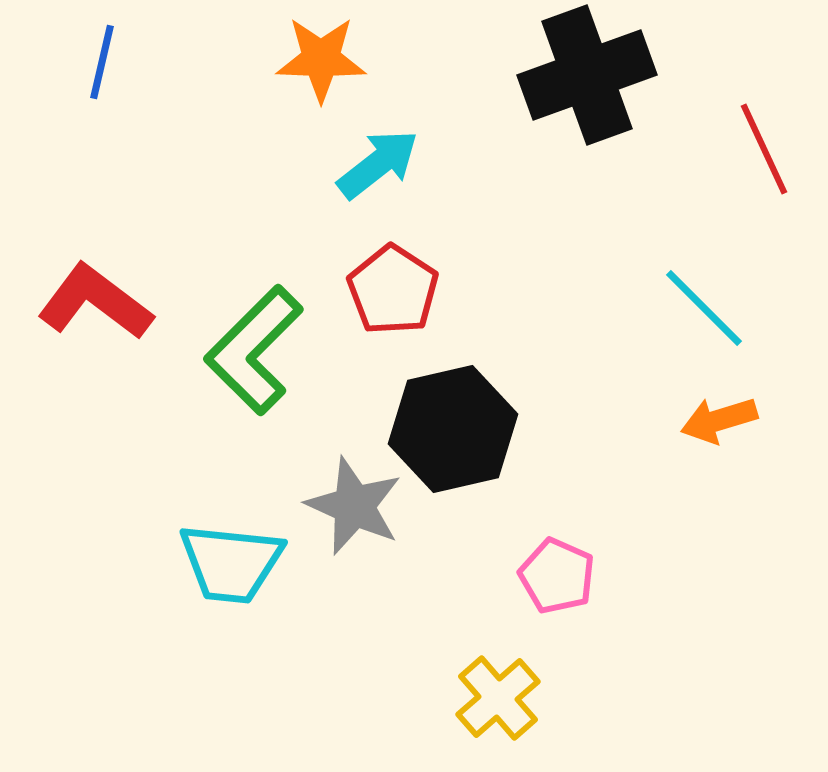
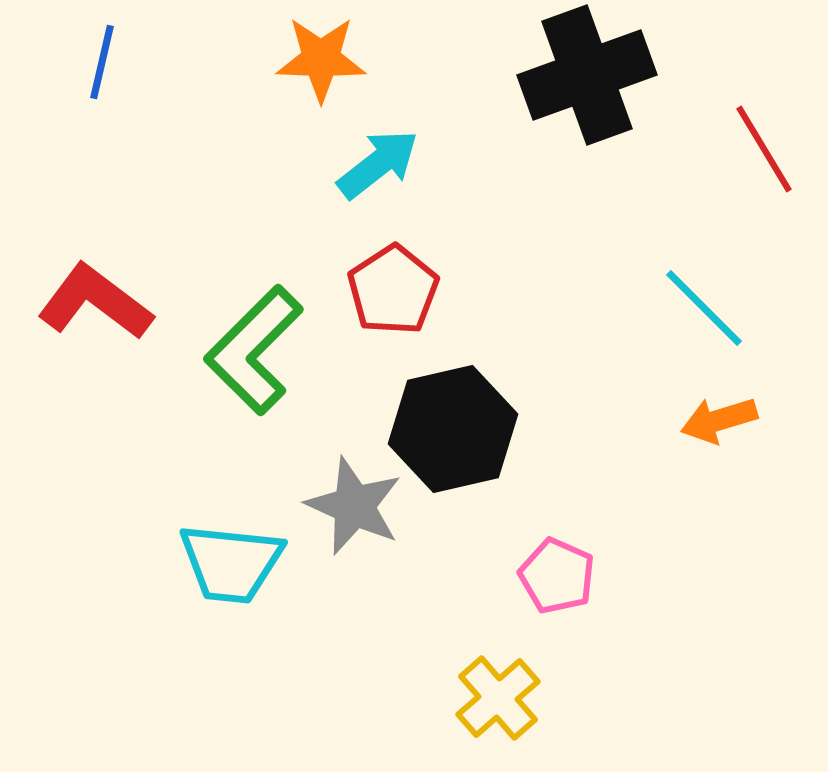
red line: rotated 6 degrees counterclockwise
red pentagon: rotated 6 degrees clockwise
